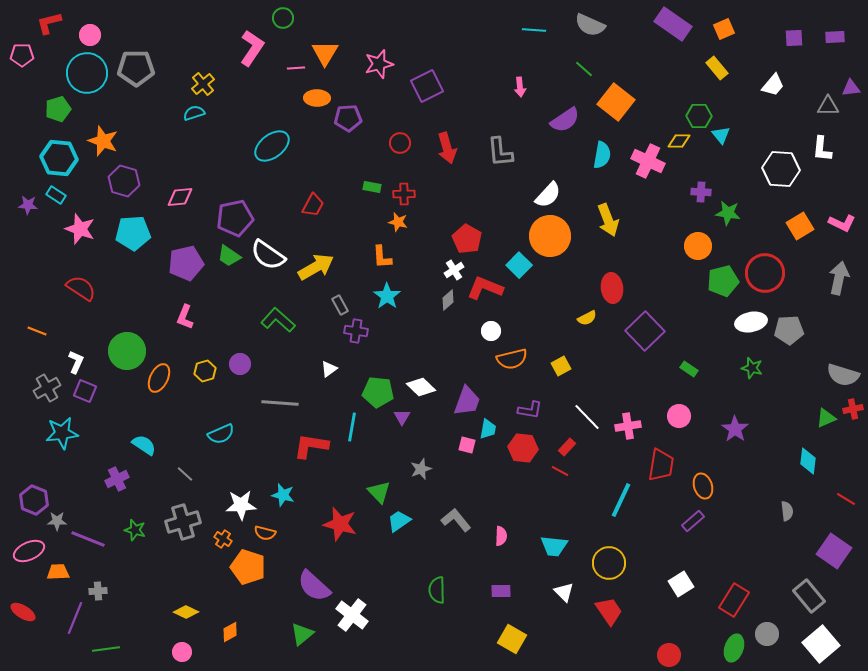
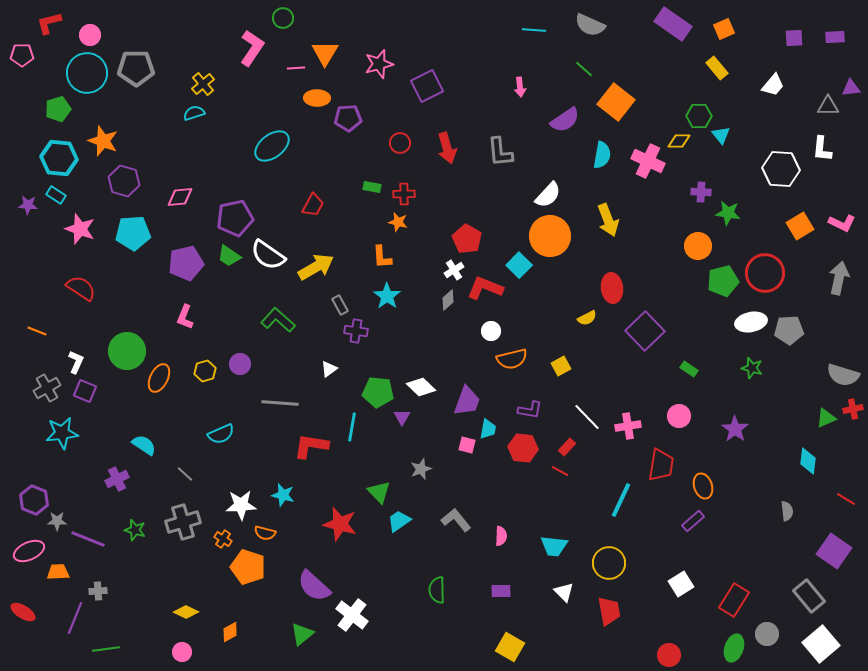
red trapezoid at (609, 611): rotated 24 degrees clockwise
yellow square at (512, 639): moved 2 px left, 8 px down
